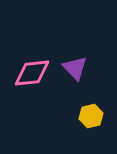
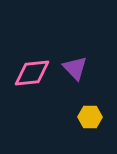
yellow hexagon: moved 1 px left, 1 px down; rotated 15 degrees clockwise
